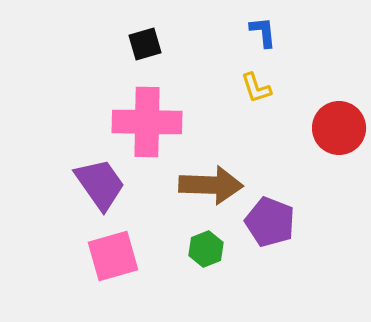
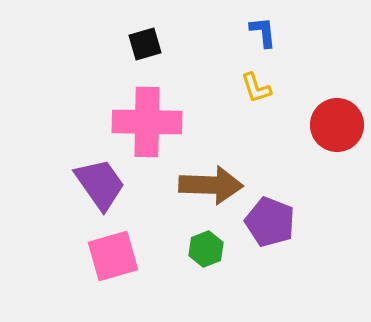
red circle: moved 2 px left, 3 px up
